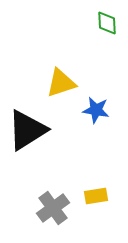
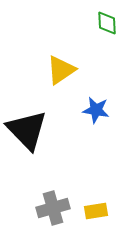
yellow triangle: moved 13 px up; rotated 16 degrees counterclockwise
black triangle: rotated 42 degrees counterclockwise
yellow rectangle: moved 15 px down
gray cross: rotated 20 degrees clockwise
